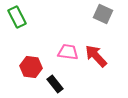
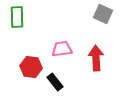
green rectangle: rotated 25 degrees clockwise
pink trapezoid: moved 6 px left, 3 px up; rotated 15 degrees counterclockwise
red arrow: moved 2 px down; rotated 40 degrees clockwise
black rectangle: moved 2 px up
